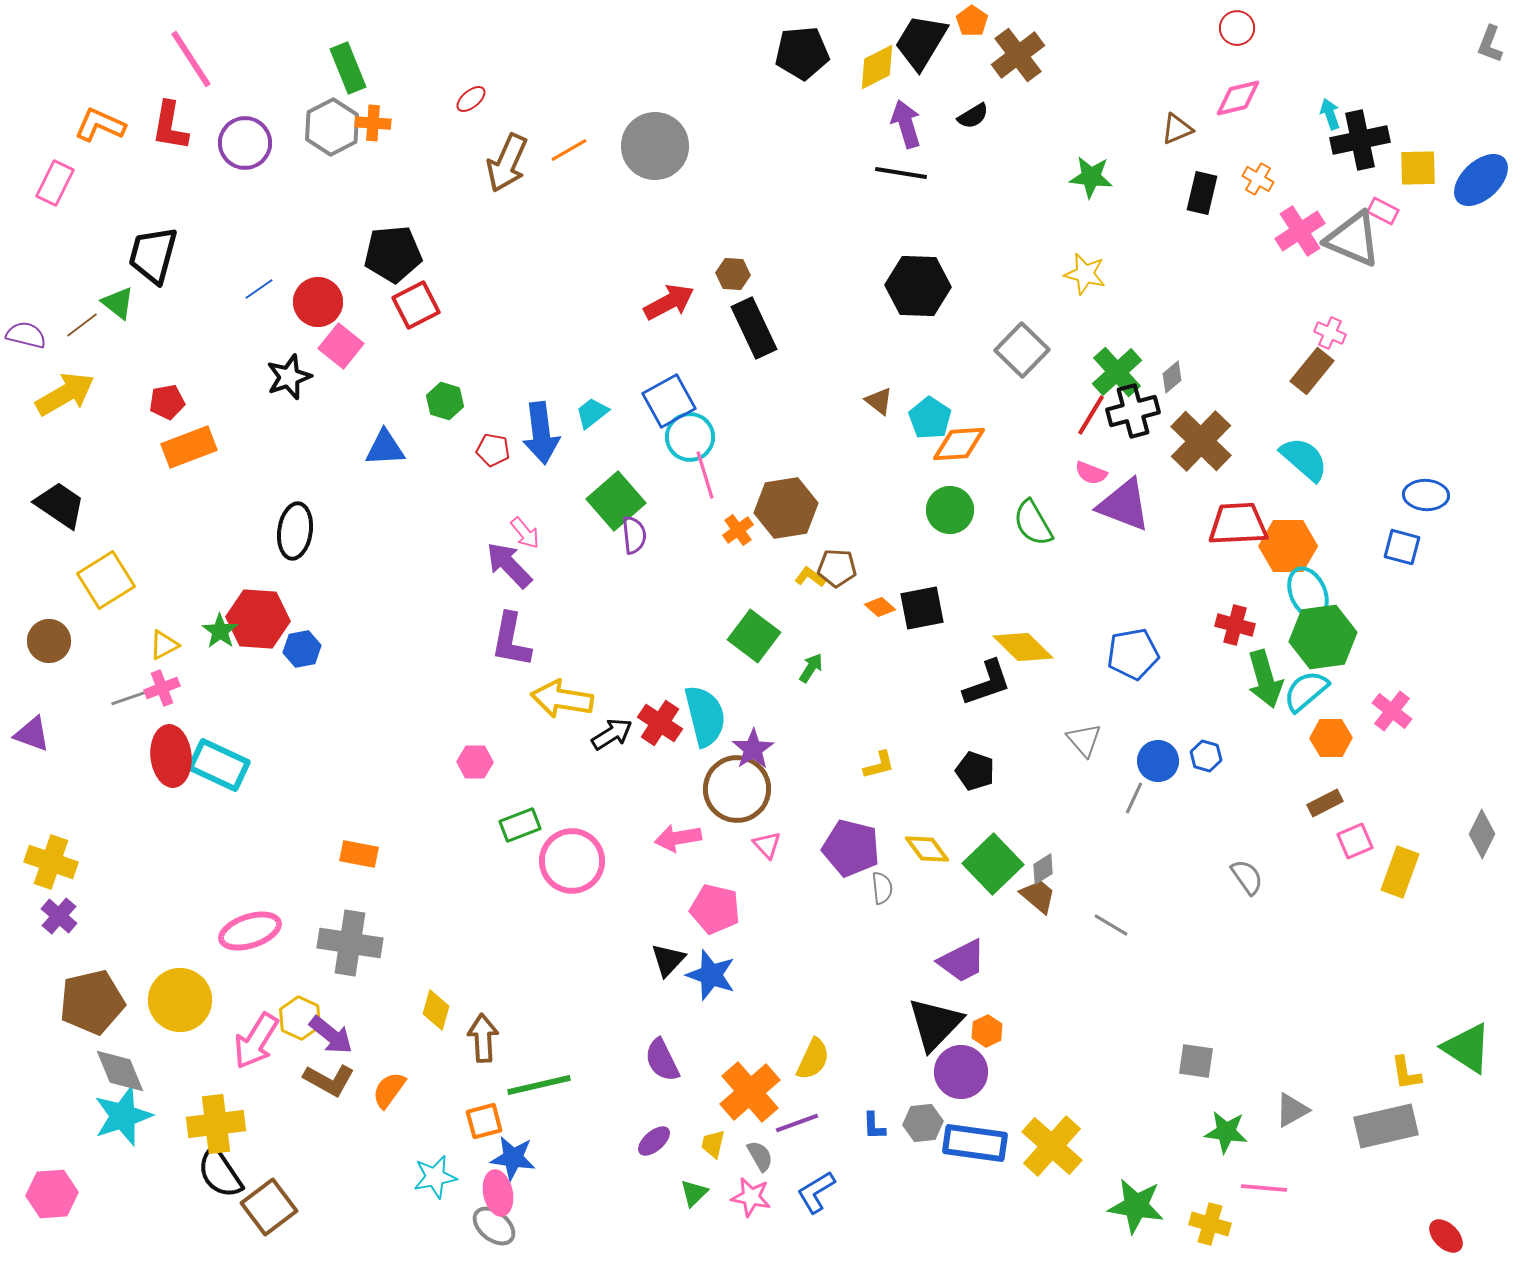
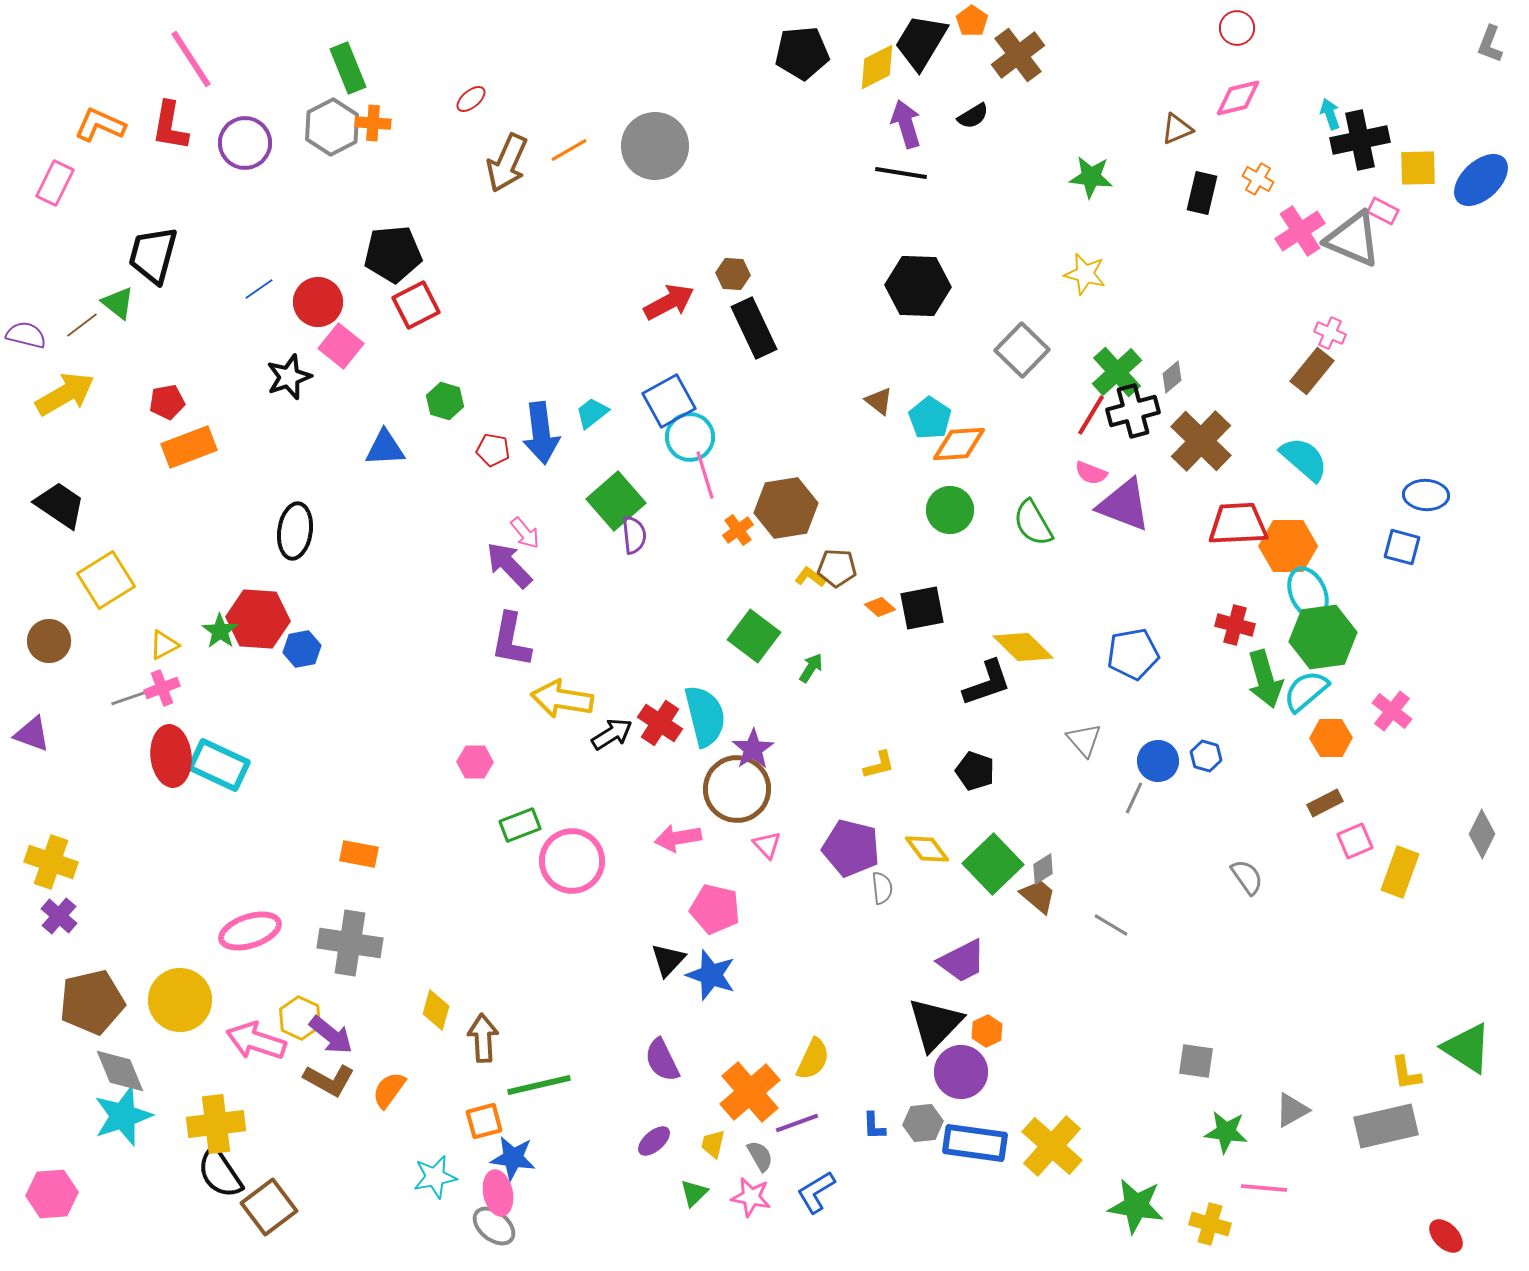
pink arrow at (256, 1041): rotated 76 degrees clockwise
